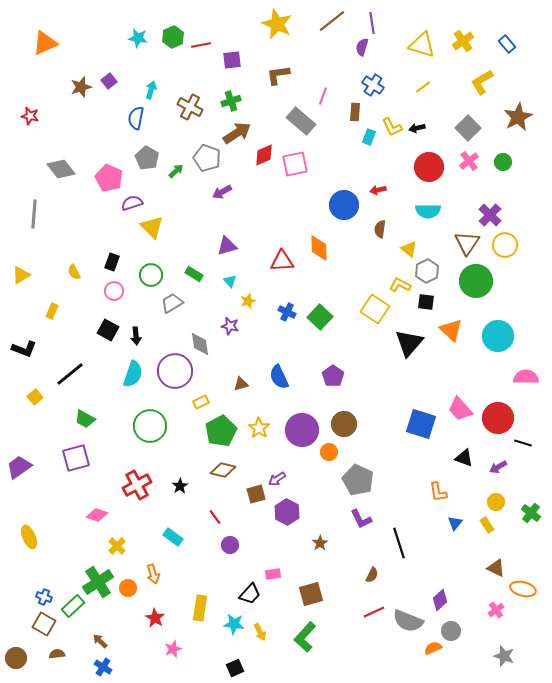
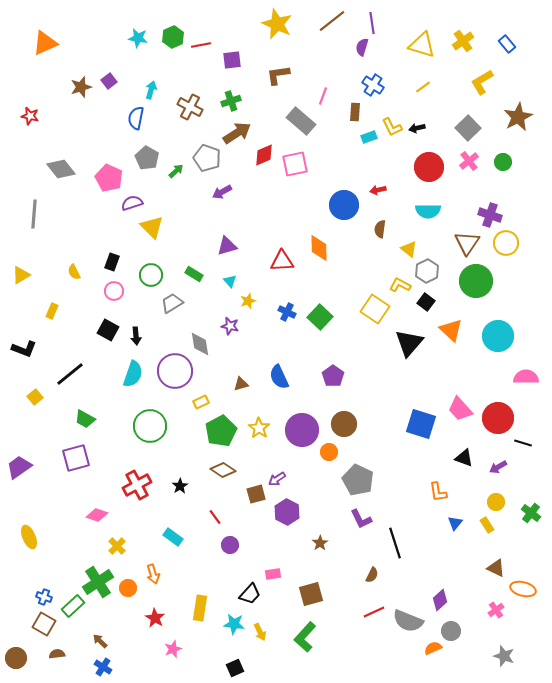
cyan rectangle at (369, 137): rotated 49 degrees clockwise
purple cross at (490, 215): rotated 25 degrees counterclockwise
yellow circle at (505, 245): moved 1 px right, 2 px up
black square at (426, 302): rotated 30 degrees clockwise
brown diamond at (223, 470): rotated 20 degrees clockwise
black line at (399, 543): moved 4 px left
